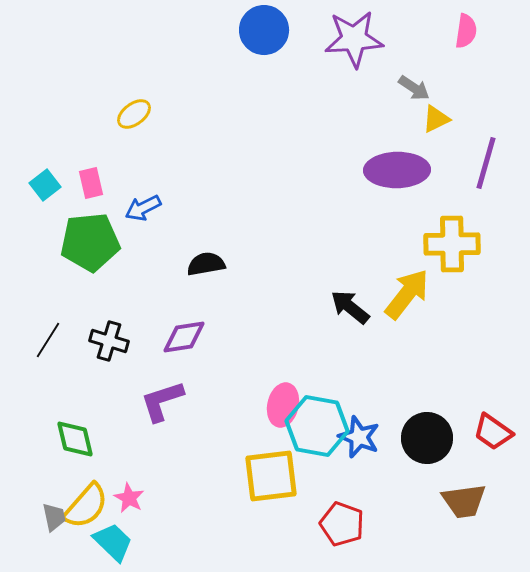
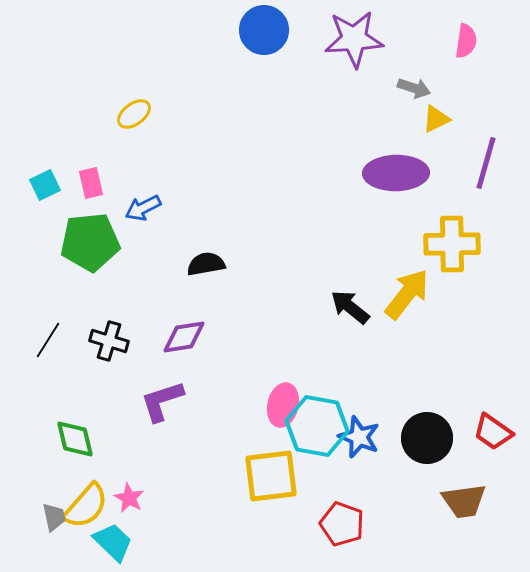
pink semicircle: moved 10 px down
gray arrow: rotated 16 degrees counterclockwise
purple ellipse: moved 1 px left, 3 px down
cyan square: rotated 12 degrees clockwise
